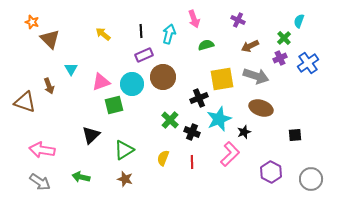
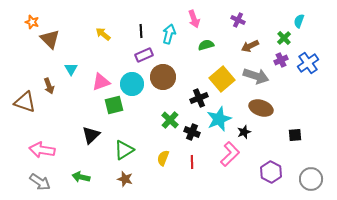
purple cross at (280, 58): moved 1 px right, 2 px down
yellow square at (222, 79): rotated 30 degrees counterclockwise
